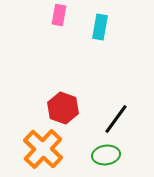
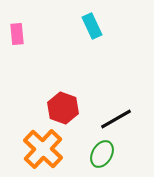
pink rectangle: moved 42 px left, 19 px down; rotated 15 degrees counterclockwise
cyan rectangle: moved 8 px left, 1 px up; rotated 35 degrees counterclockwise
black line: rotated 24 degrees clockwise
green ellipse: moved 4 px left, 1 px up; rotated 52 degrees counterclockwise
